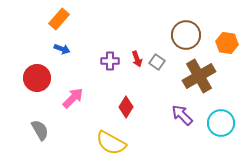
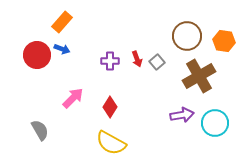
orange rectangle: moved 3 px right, 3 px down
brown circle: moved 1 px right, 1 px down
orange hexagon: moved 3 px left, 2 px up
gray square: rotated 14 degrees clockwise
red circle: moved 23 px up
red diamond: moved 16 px left
purple arrow: rotated 125 degrees clockwise
cyan circle: moved 6 px left
